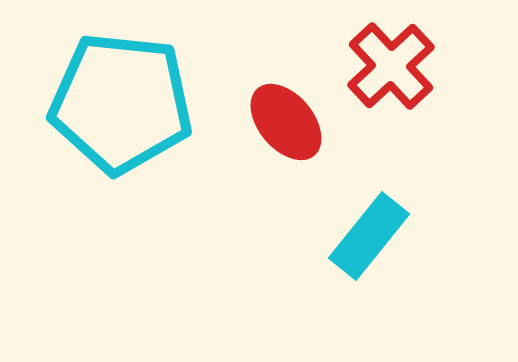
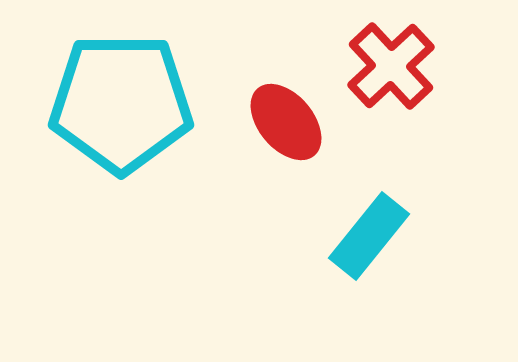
cyan pentagon: rotated 6 degrees counterclockwise
